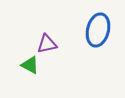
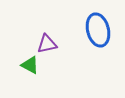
blue ellipse: rotated 28 degrees counterclockwise
